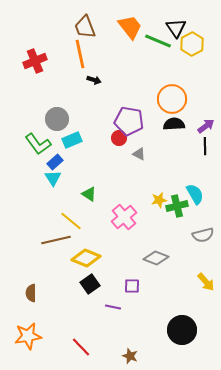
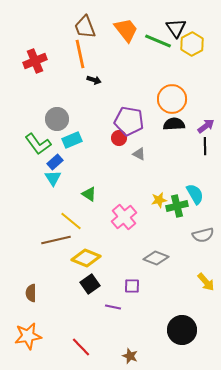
orange trapezoid: moved 4 px left, 3 px down
